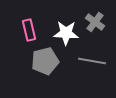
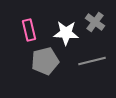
gray line: rotated 24 degrees counterclockwise
